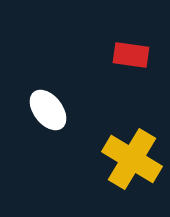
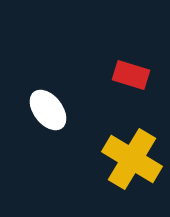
red rectangle: moved 20 px down; rotated 9 degrees clockwise
